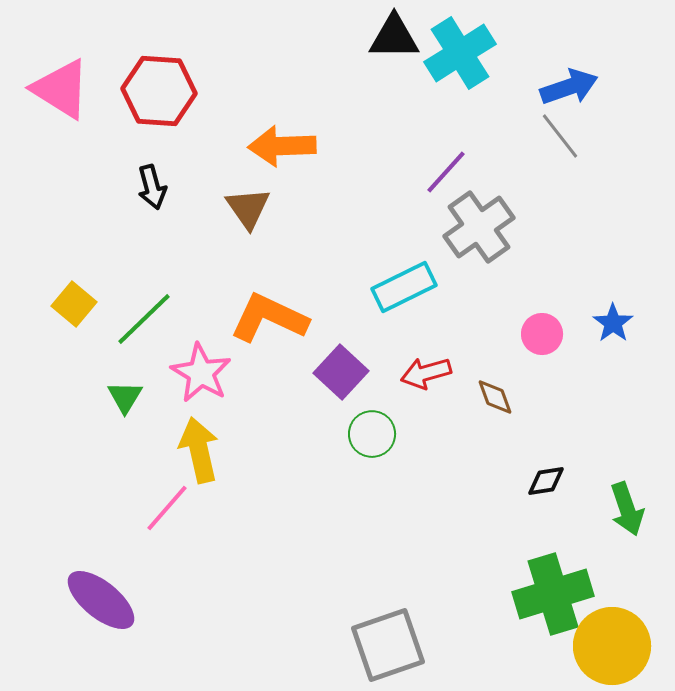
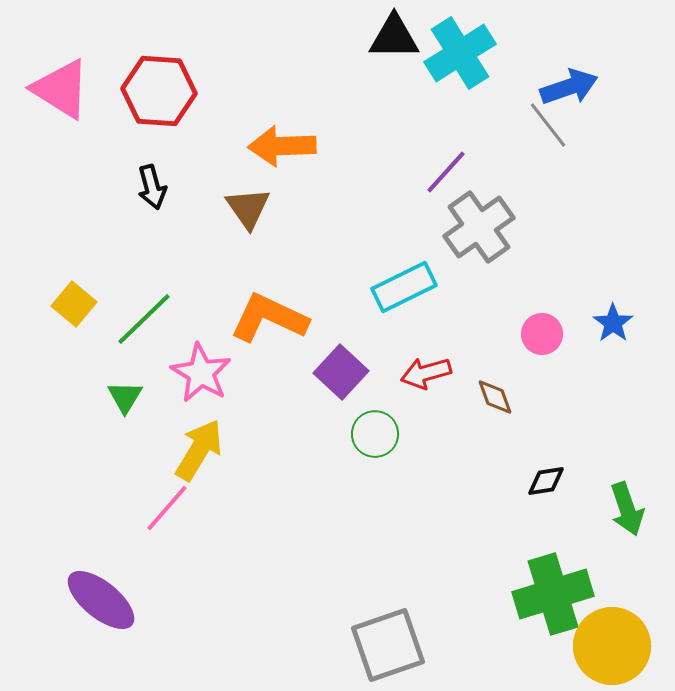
gray line: moved 12 px left, 11 px up
green circle: moved 3 px right
yellow arrow: rotated 44 degrees clockwise
